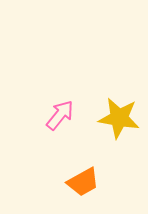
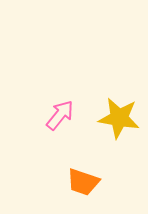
orange trapezoid: rotated 48 degrees clockwise
